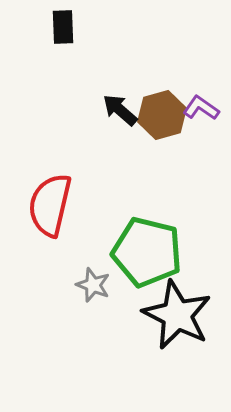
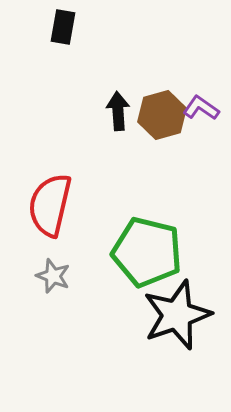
black rectangle: rotated 12 degrees clockwise
black arrow: moved 2 px left, 1 px down; rotated 45 degrees clockwise
gray star: moved 40 px left, 9 px up
black star: rotated 26 degrees clockwise
